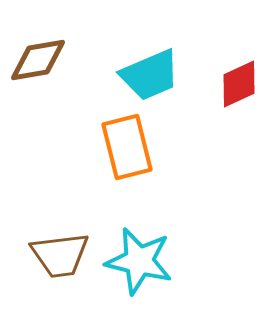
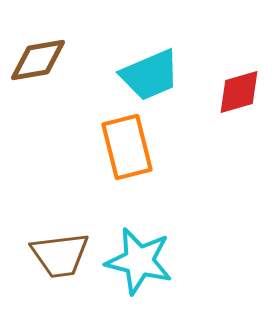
red diamond: moved 8 px down; rotated 9 degrees clockwise
